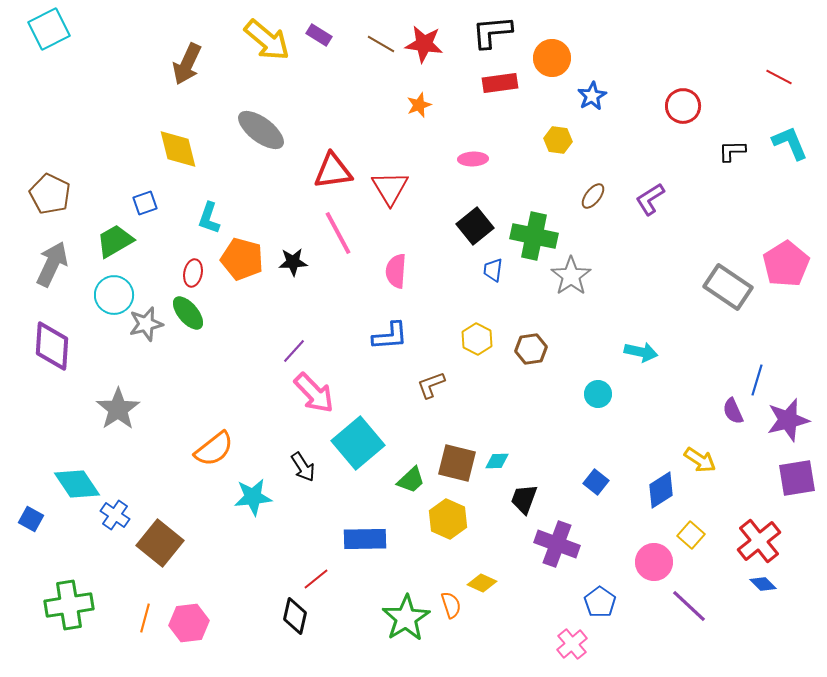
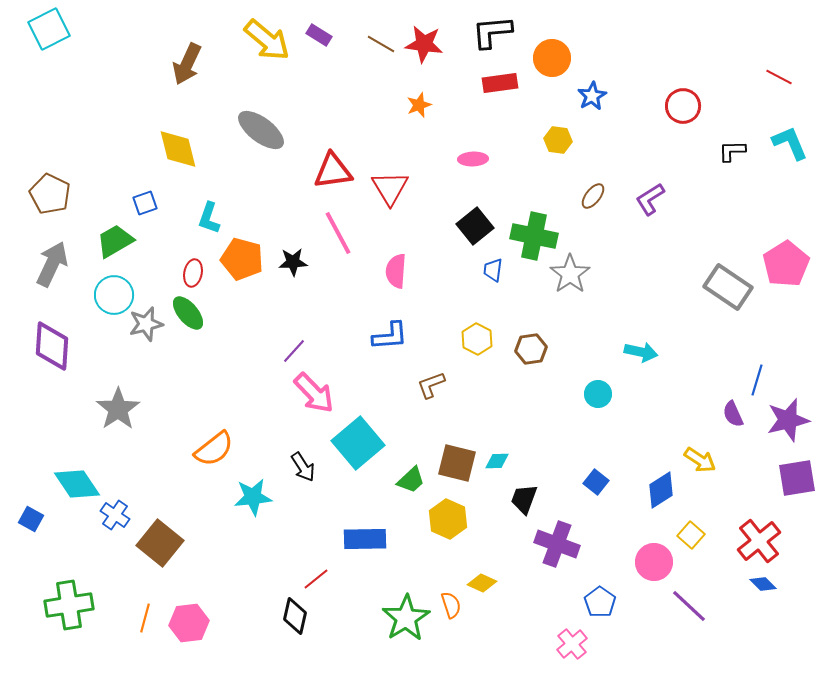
gray star at (571, 276): moved 1 px left, 2 px up
purple semicircle at (733, 411): moved 3 px down
